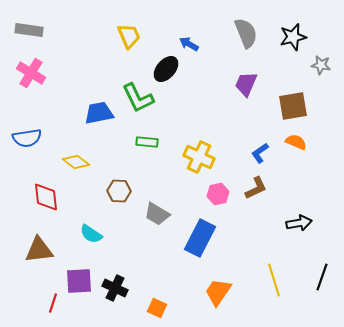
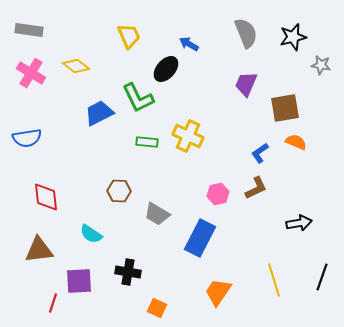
brown square: moved 8 px left, 2 px down
blue trapezoid: rotated 16 degrees counterclockwise
yellow cross: moved 11 px left, 21 px up
yellow diamond: moved 96 px up
black cross: moved 13 px right, 16 px up; rotated 15 degrees counterclockwise
